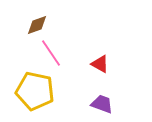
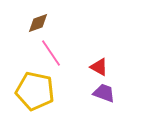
brown diamond: moved 1 px right, 2 px up
red triangle: moved 1 px left, 3 px down
purple trapezoid: moved 2 px right, 11 px up
